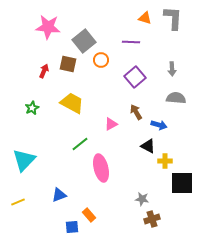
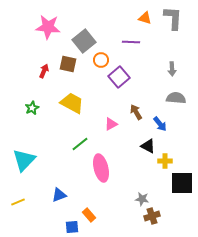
purple square: moved 16 px left
blue arrow: moved 1 px right, 1 px up; rotated 35 degrees clockwise
brown cross: moved 3 px up
